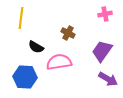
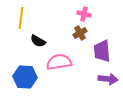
pink cross: moved 21 px left; rotated 24 degrees clockwise
brown cross: moved 12 px right; rotated 32 degrees clockwise
black semicircle: moved 2 px right, 6 px up
purple trapezoid: rotated 40 degrees counterclockwise
purple arrow: rotated 24 degrees counterclockwise
